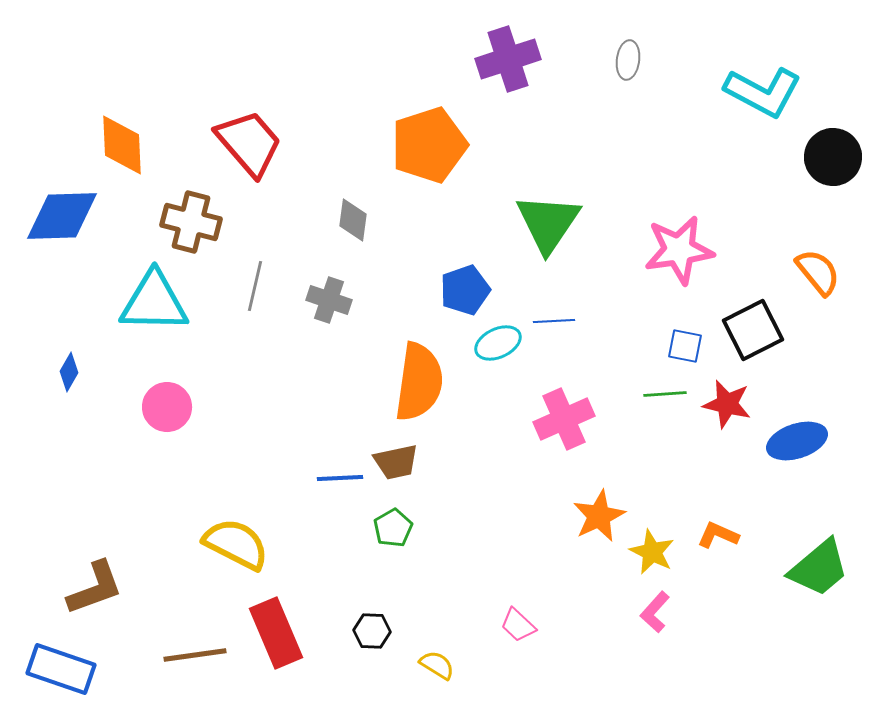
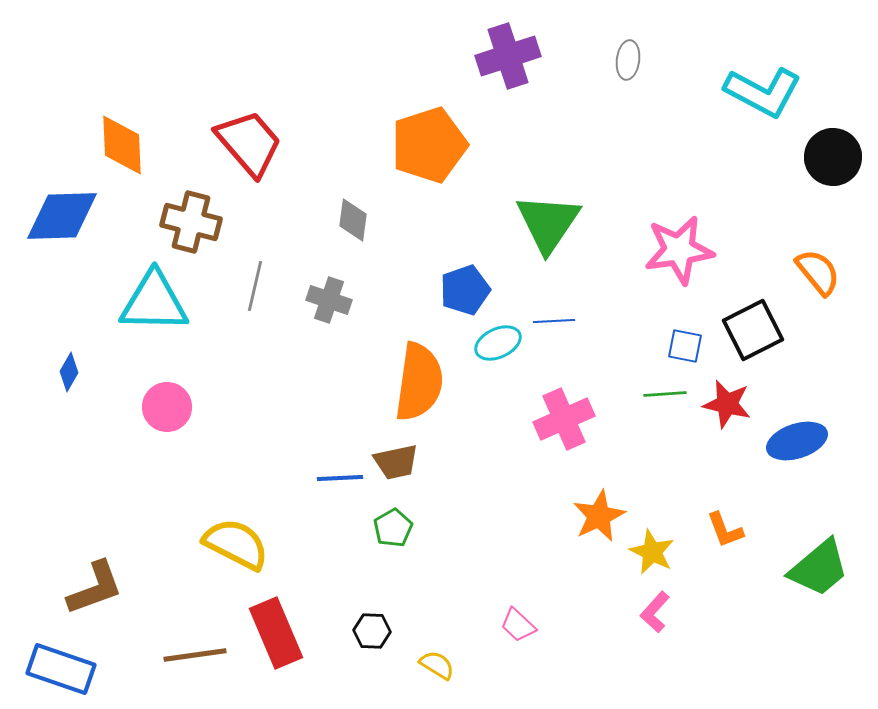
purple cross at (508, 59): moved 3 px up
orange L-shape at (718, 535): moved 7 px right, 5 px up; rotated 135 degrees counterclockwise
